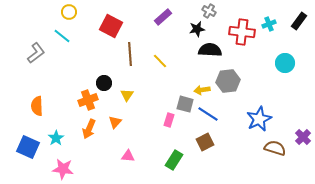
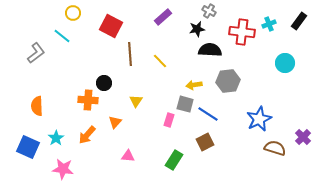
yellow circle: moved 4 px right, 1 px down
yellow arrow: moved 8 px left, 5 px up
yellow triangle: moved 9 px right, 6 px down
orange cross: rotated 24 degrees clockwise
orange arrow: moved 2 px left, 6 px down; rotated 18 degrees clockwise
